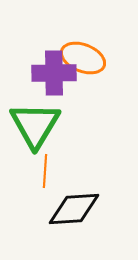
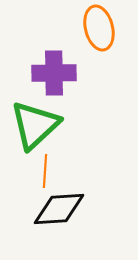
orange ellipse: moved 16 px right, 30 px up; rotated 54 degrees clockwise
green triangle: rotated 16 degrees clockwise
black diamond: moved 15 px left
